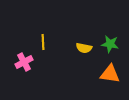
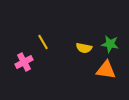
yellow line: rotated 28 degrees counterclockwise
orange triangle: moved 4 px left, 4 px up
